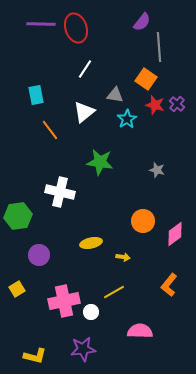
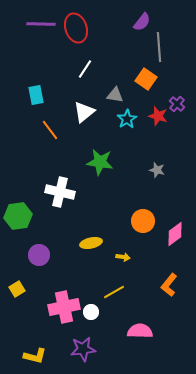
red star: moved 3 px right, 11 px down
pink cross: moved 6 px down
